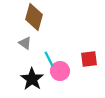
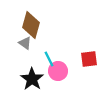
brown diamond: moved 3 px left, 8 px down
pink circle: moved 2 px left
